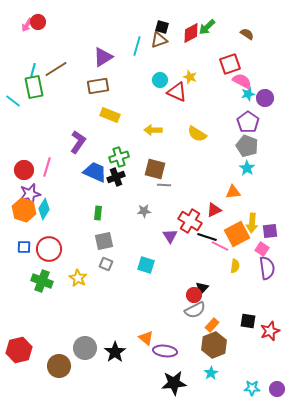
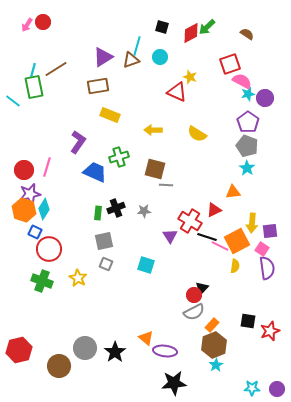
red circle at (38, 22): moved 5 px right
brown triangle at (159, 40): moved 28 px left, 20 px down
cyan circle at (160, 80): moved 23 px up
black cross at (116, 177): moved 31 px down
gray line at (164, 185): moved 2 px right
orange square at (237, 234): moved 7 px down
blue square at (24, 247): moved 11 px right, 15 px up; rotated 24 degrees clockwise
gray semicircle at (195, 310): moved 1 px left, 2 px down
cyan star at (211, 373): moved 5 px right, 8 px up
